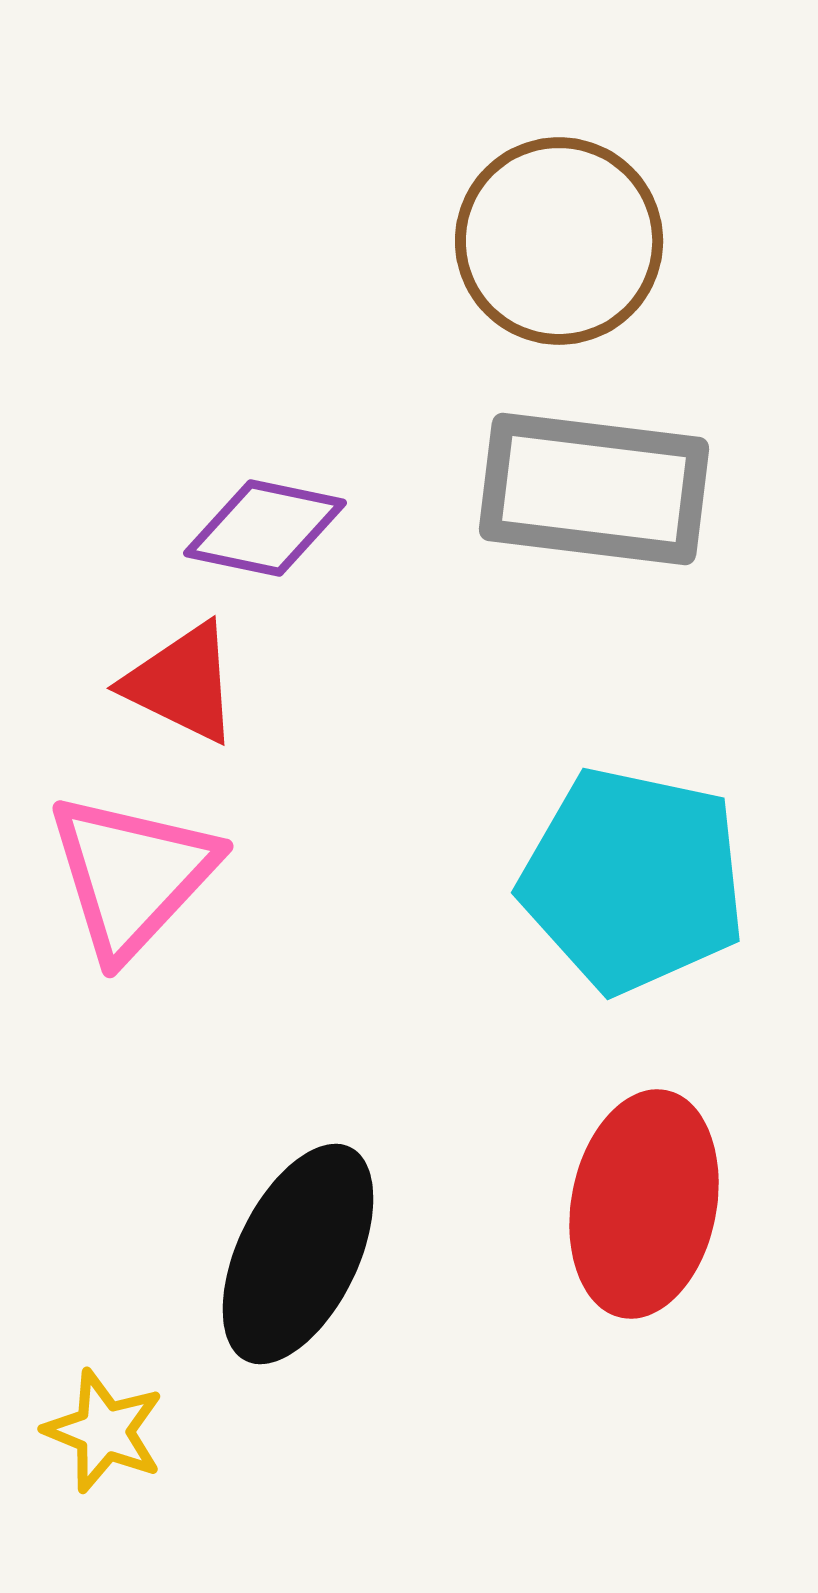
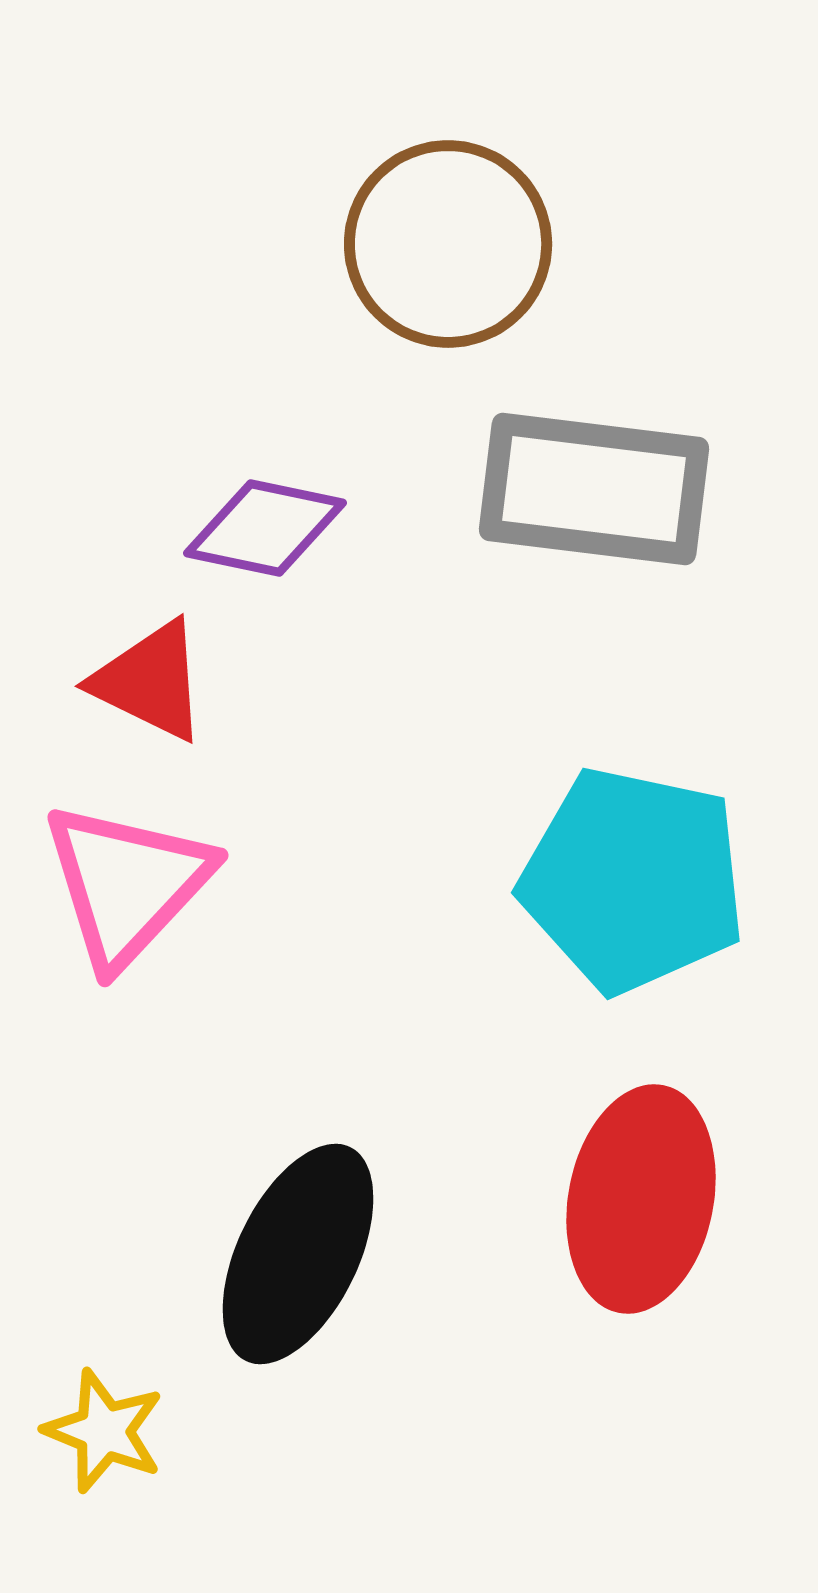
brown circle: moved 111 px left, 3 px down
red triangle: moved 32 px left, 2 px up
pink triangle: moved 5 px left, 9 px down
red ellipse: moved 3 px left, 5 px up
